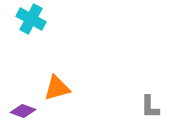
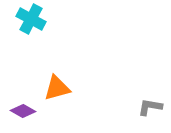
gray L-shape: rotated 100 degrees clockwise
purple diamond: rotated 10 degrees clockwise
